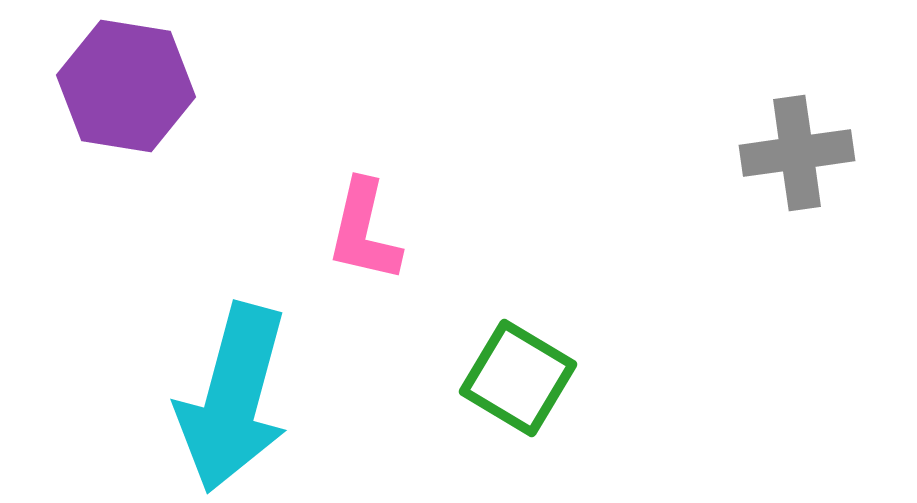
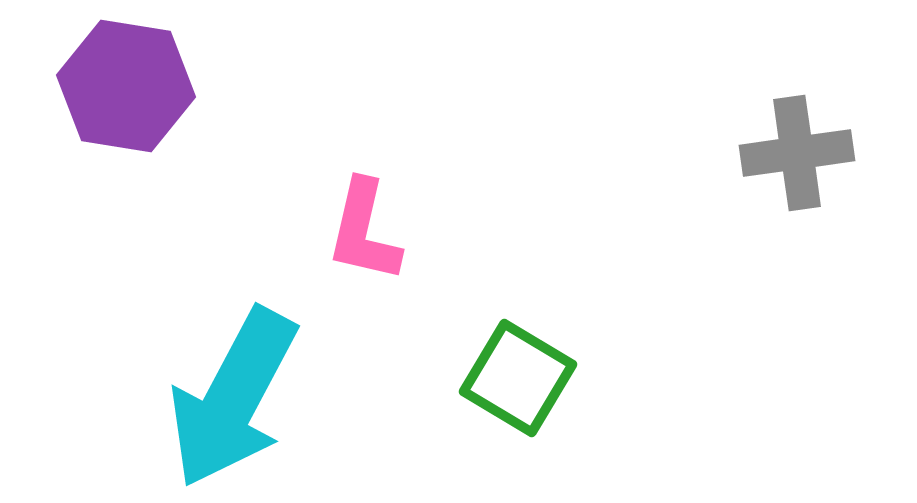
cyan arrow: rotated 13 degrees clockwise
